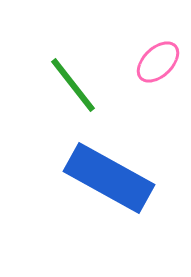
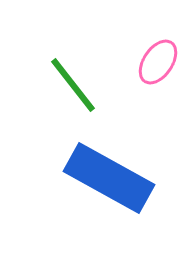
pink ellipse: rotated 12 degrees counterclockwise
